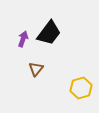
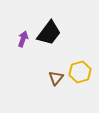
brown triangle: moved 20 px right, 9 px down
yellow hexagon: moved 1 px left, 16 px up
